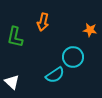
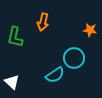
cyan circle: moved 1 px right, 1 px down
